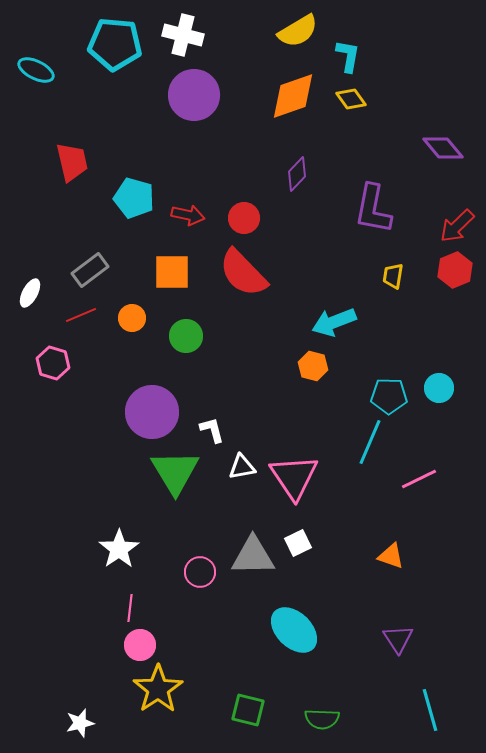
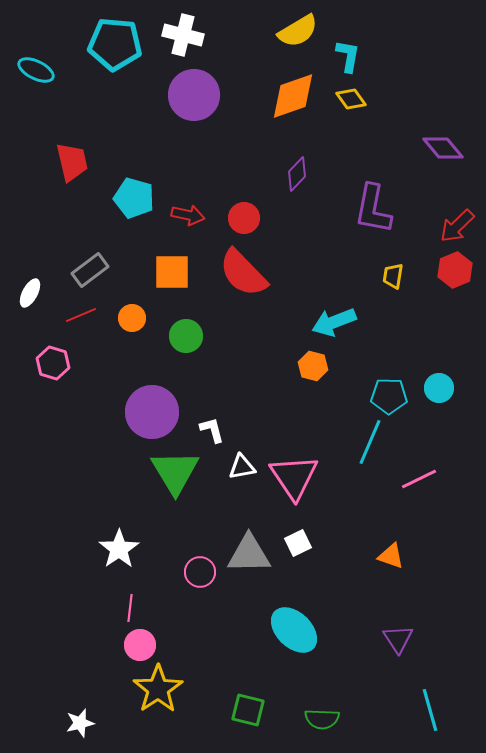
gray triangle at (253, 556): moved 4 px left, 2 px up
